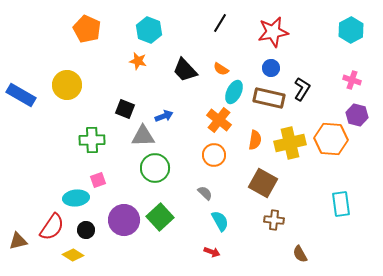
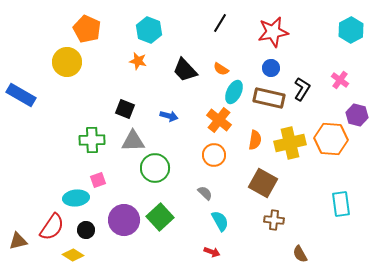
pink cross at (352, 80): moved 12 px left; rotated 18 degrees clockwise
yellow circle at (67, 85): moved 23 px up
blue arrow at (164, 116): moved 5 px right; rotated 36 degrees clockwise
gray triangle at (143, 136): moved 10 px left, 5 px down
